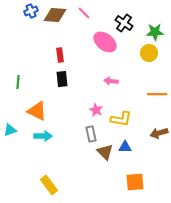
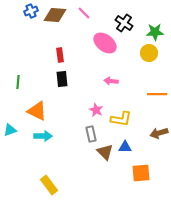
pink ellipse: moved 1 px down
orange square: moved 6 px right, 9 px up
